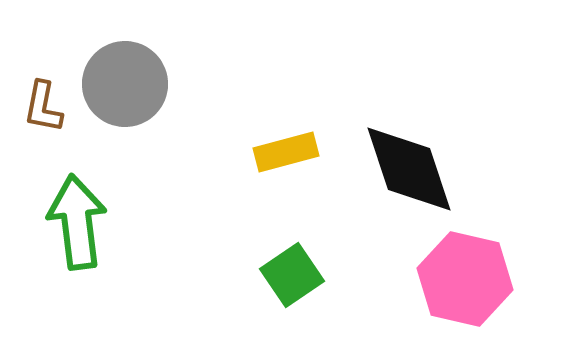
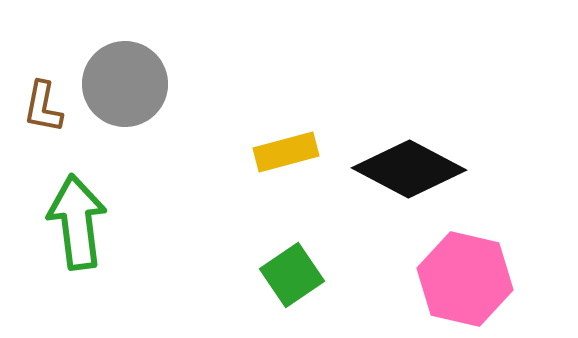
black diamond: rotated 44 degrees counterclockwise
